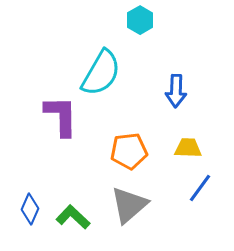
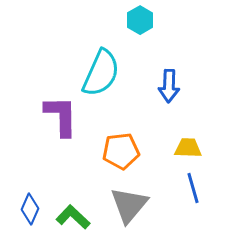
cyan semicircle: rotated 6 degrees counterclockwise
blue arrow: moved 7 px left, 5 px up
orange pentagon: moved 8 px left
blue line: moved 7 px left; rotated 52 degrees counterclockwise
gray triangle: rotated 9 degrees counterclockwise
